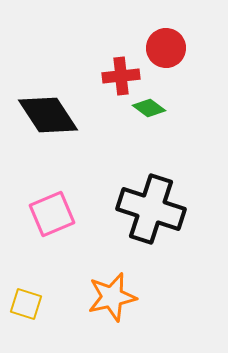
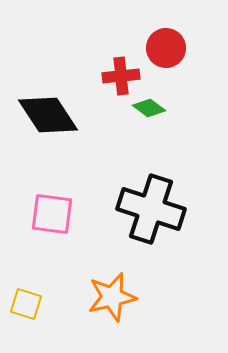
pink square: rotated 30 degrees clockwise
